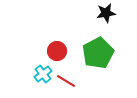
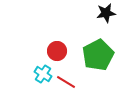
green pentagon: moved 2 px down
cyan cross: rotated 18 degrees counterclockwise
red line: moved 1 px down
